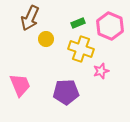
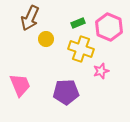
pink hexagon: moved 1 px left, 1 px down
